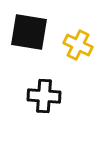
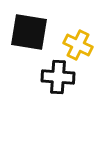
black cross: moved 14 px right, 19 px up
